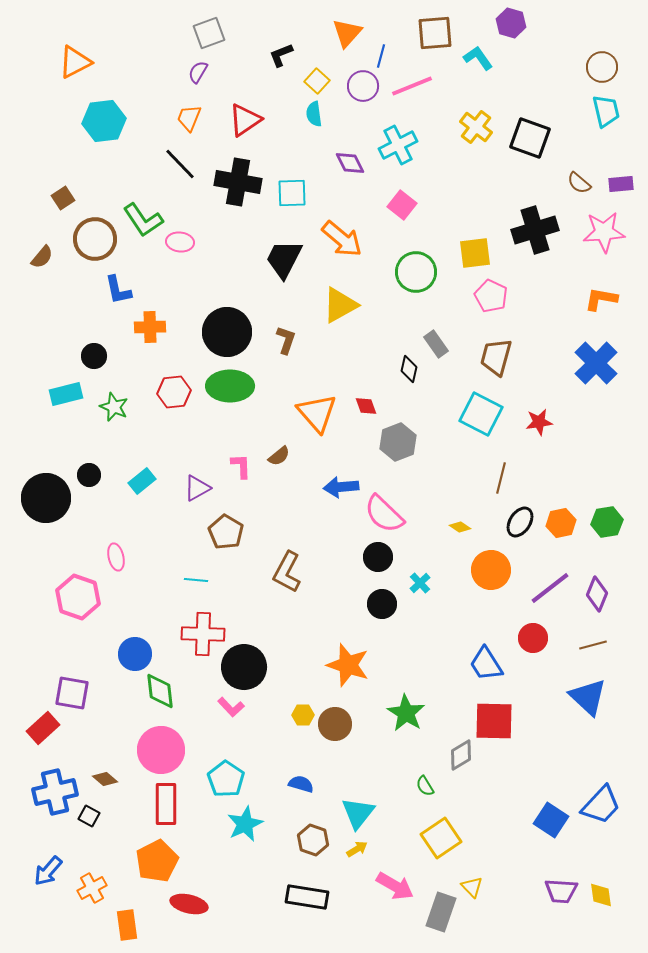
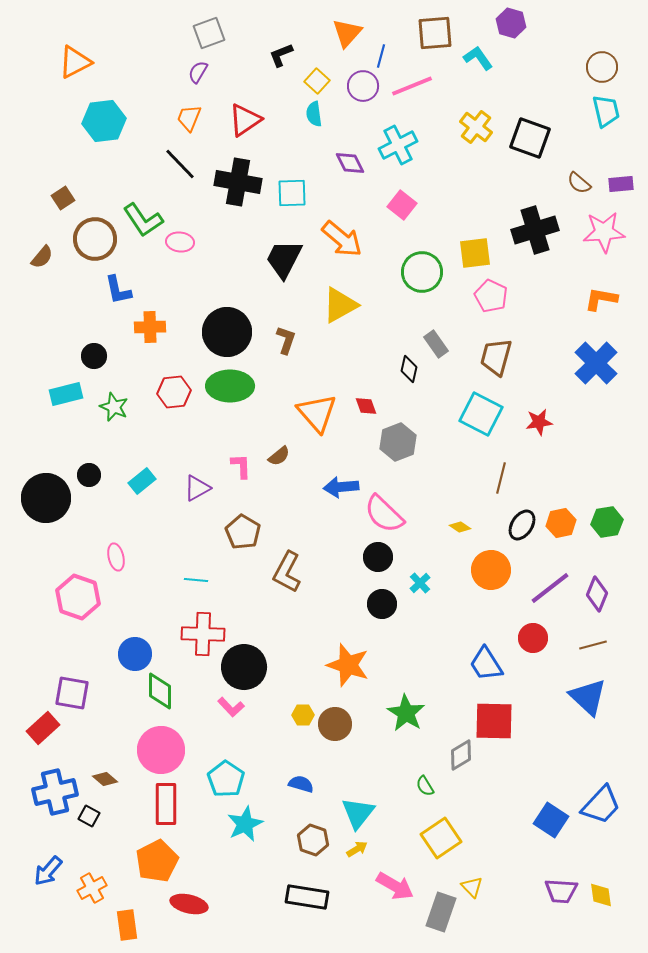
green circle at (416, 272): moved 6 px right
black ellipse at (520, 522): moved 2 px right, 3 px down
brown pentagon at (226, 532): moved 17 px right
green diamond at (160, 691): rotated 6 degrees clockwise
